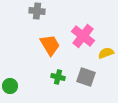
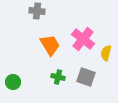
pink cross: moved 3 px down
yellow semicircle: rotated 56 degrees counterclockwise
green circle: moved 3 px right, 4 px up
